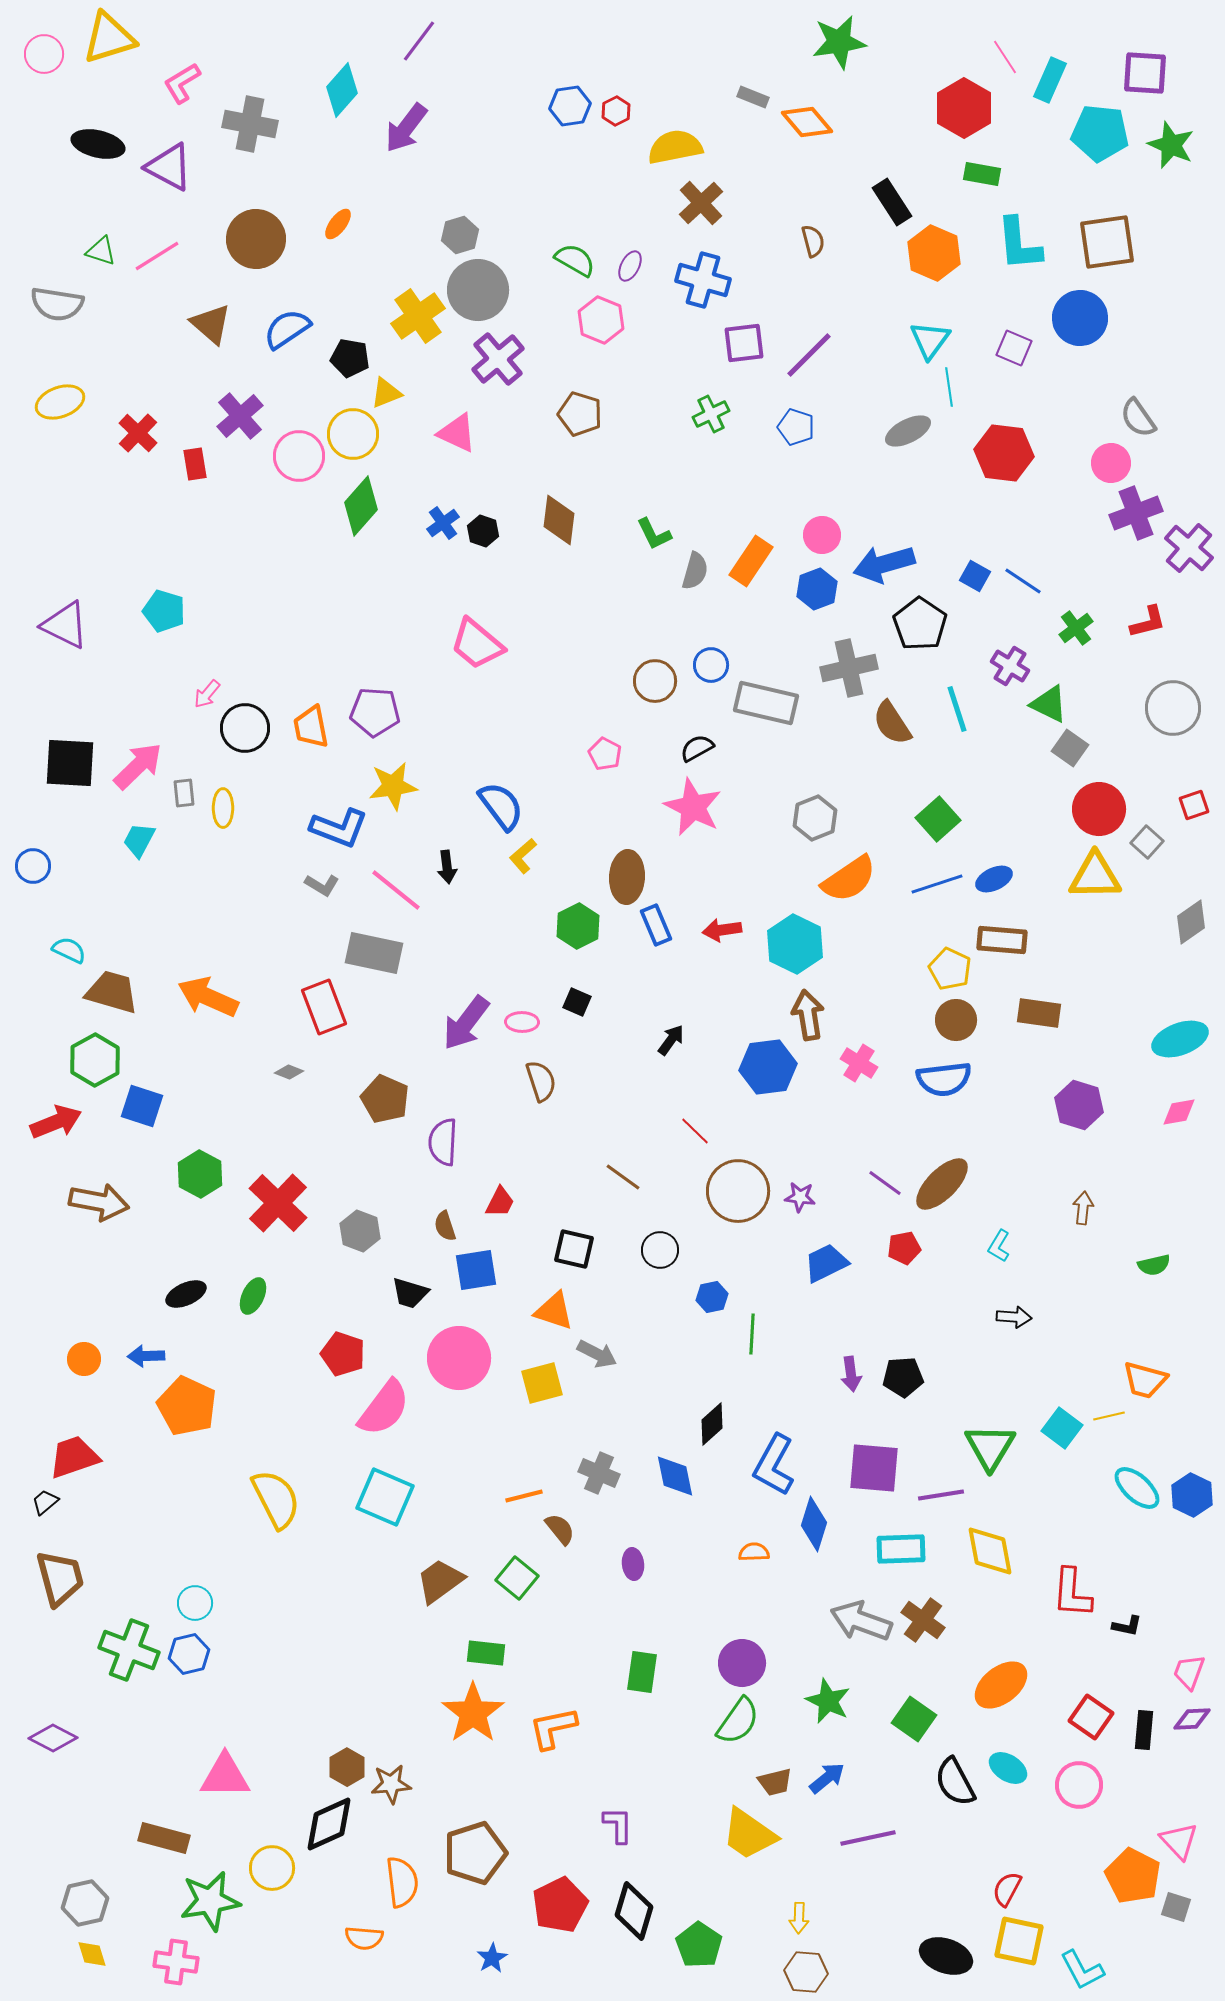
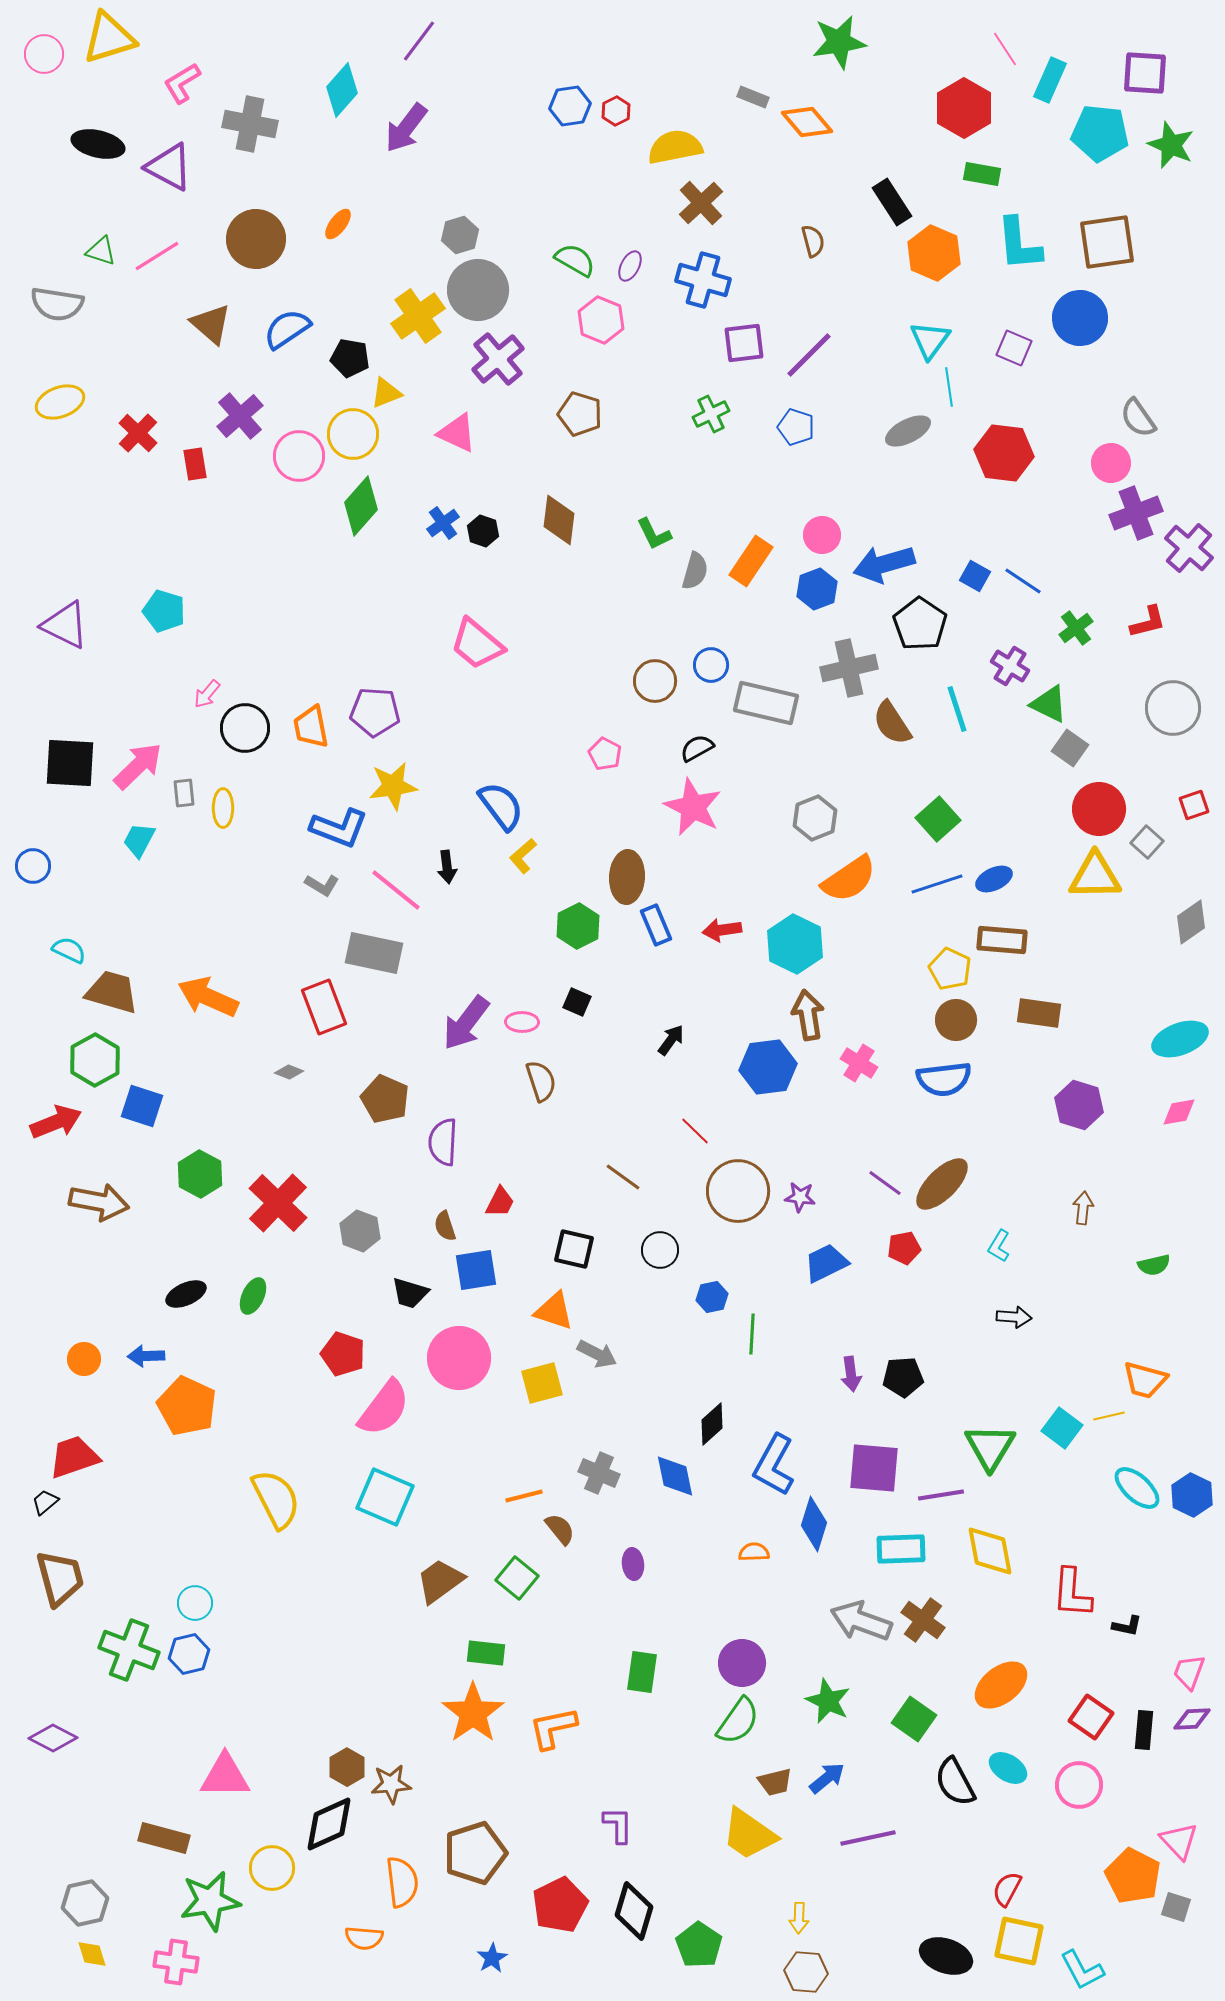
pink line at (1005, 57): moved 8 px up
